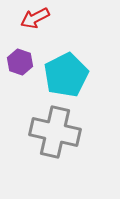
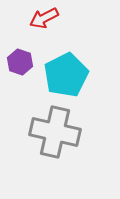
red arrow: moved 9 px right
